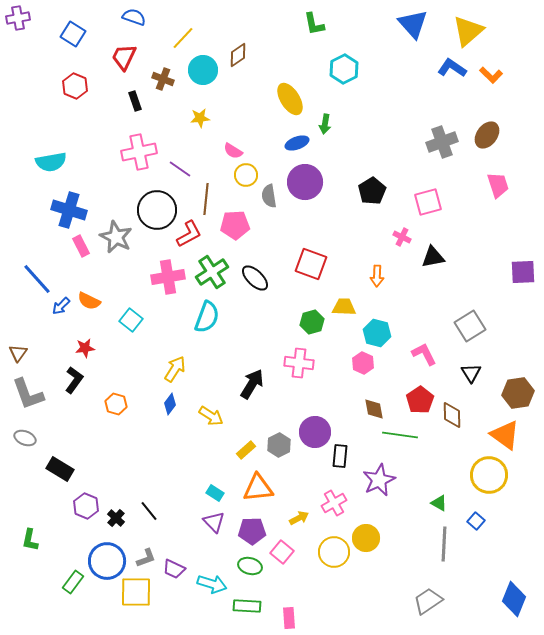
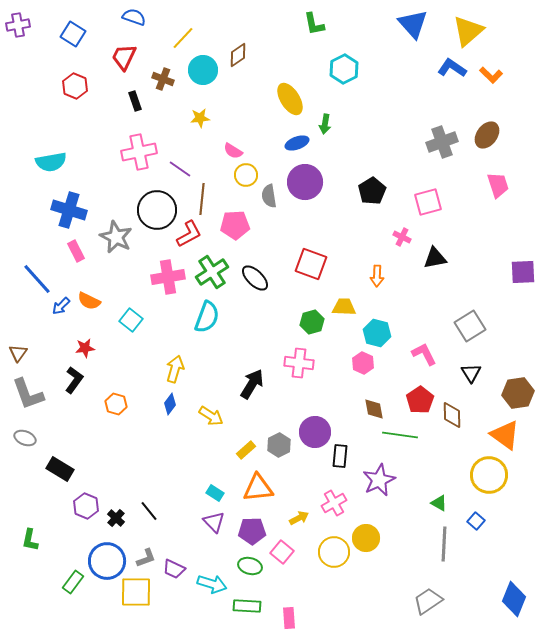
purple cross at (18, 18): moved 7 px down
brown line at (206, 199): moved 4 px left
pink rectangle at (81, 246): moved 5 px left, 5 px down
black triangle at (433, 257): moved 2 px right, 1 px down
yellow arrow at (175, 369): rotated 16 degrees counterclockwise
